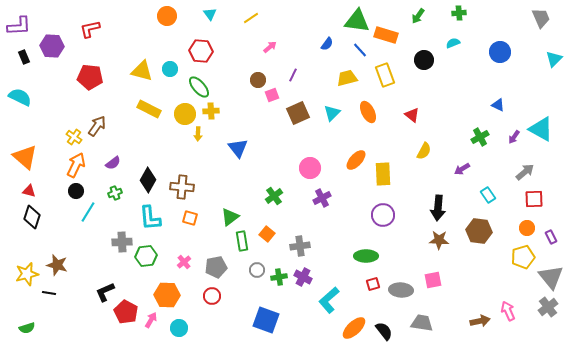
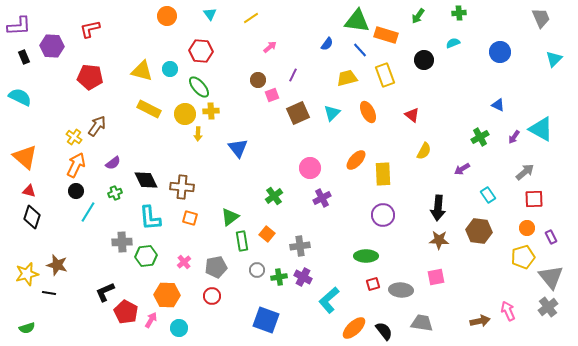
black diamond at (148, 180): moved 2 px left; rotated 55 degrees counterclockwise
pink square at (433, 280): moved 3 px right, 3 px up
